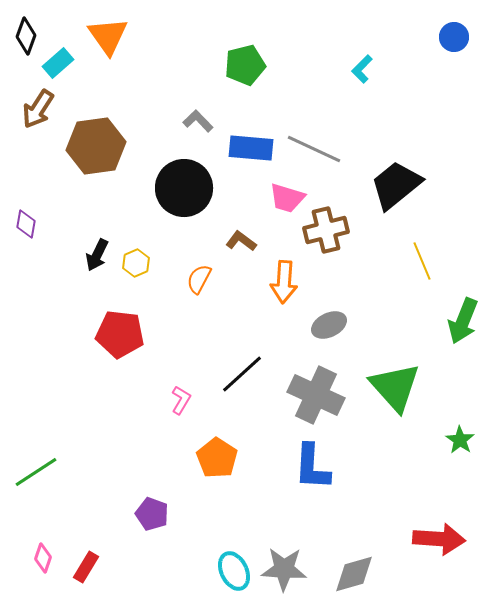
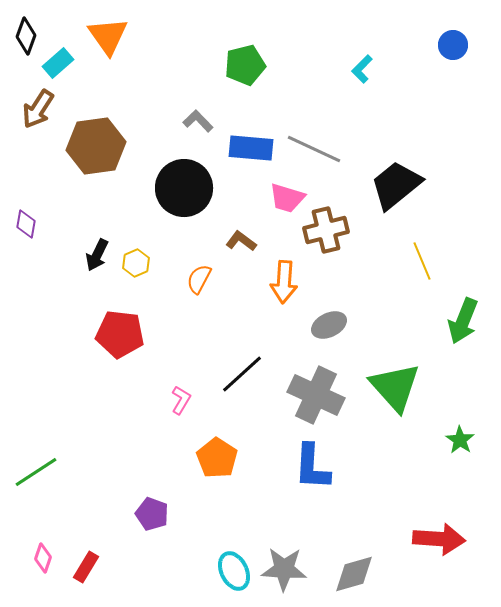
blue circle: moved 1 px left, 8 px down
